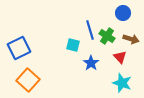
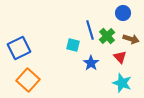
green cross: rotated 14 degrees clockwise
